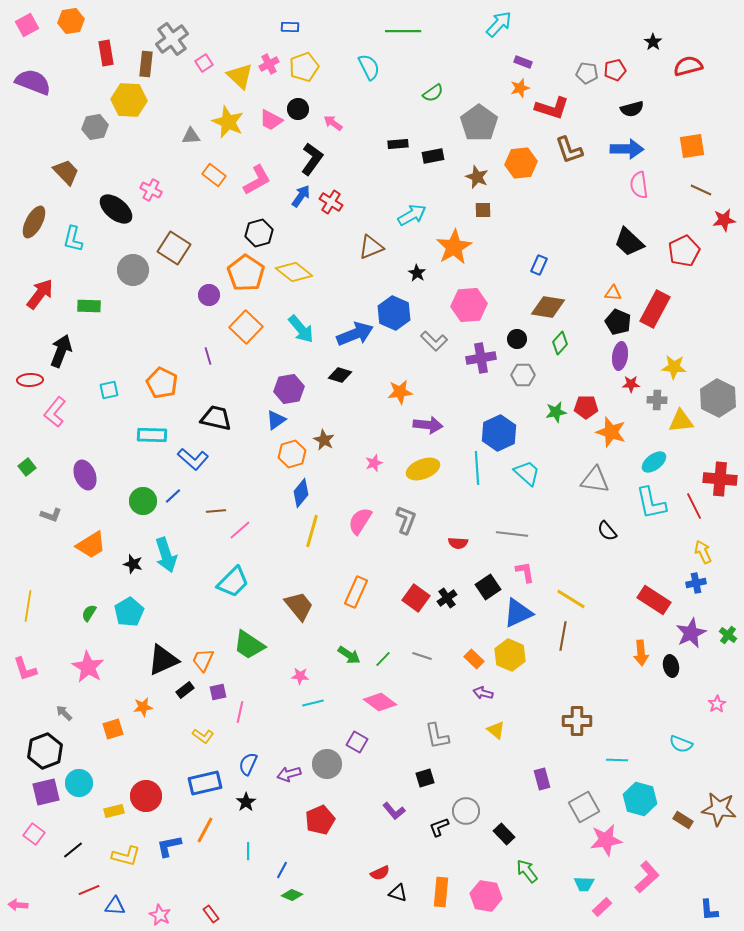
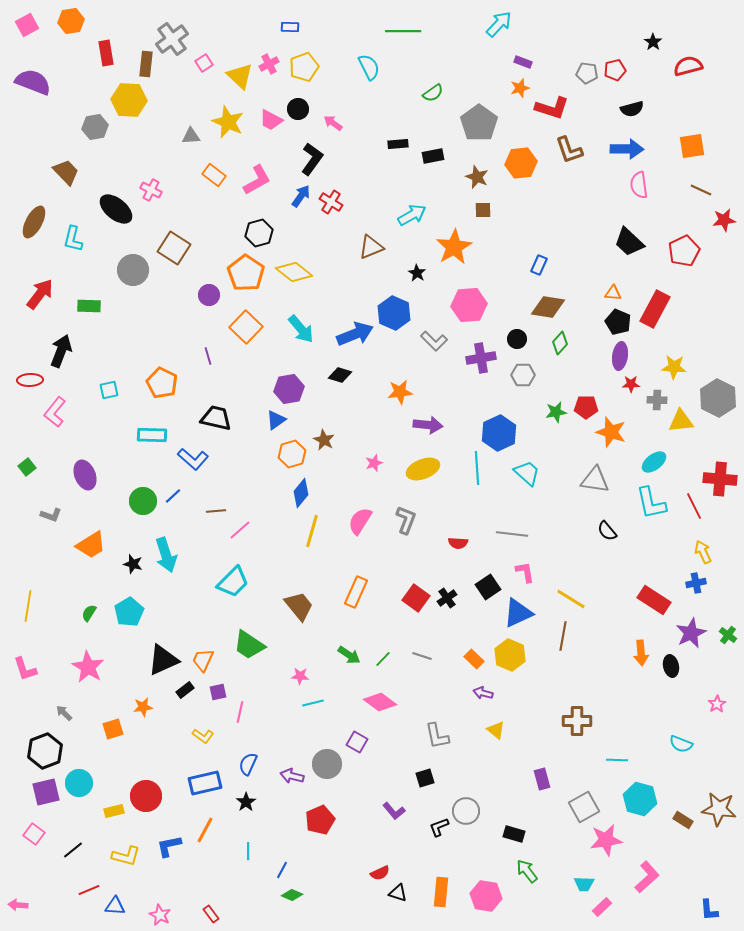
purple arrow at (289, 774): moved 3 px right, 2 px down; rotated 30 degrees clockwise
black rectangle at (504, 834): moved 10 px right; rotated 30 degrees counterclockwise
